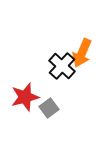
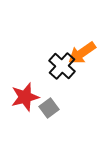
orange arrow: rotated 32 degrees clockwise
